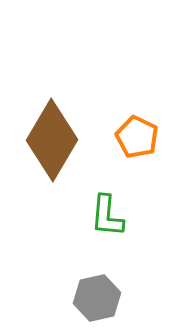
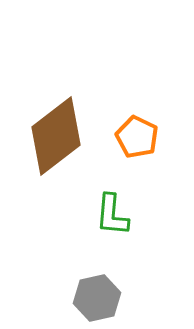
brown diamond: moved 4 px right, 4 px up; rotated 22 degrees clockwise
green L-shape: moved 5 px right, 1 px up
